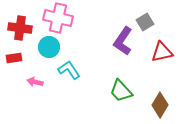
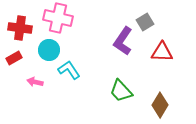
cyan circle: moved 3 px down
red triangle: rotated 15 degrees clockwise
red rectangle: rotated 21 degrees counterclockwise
